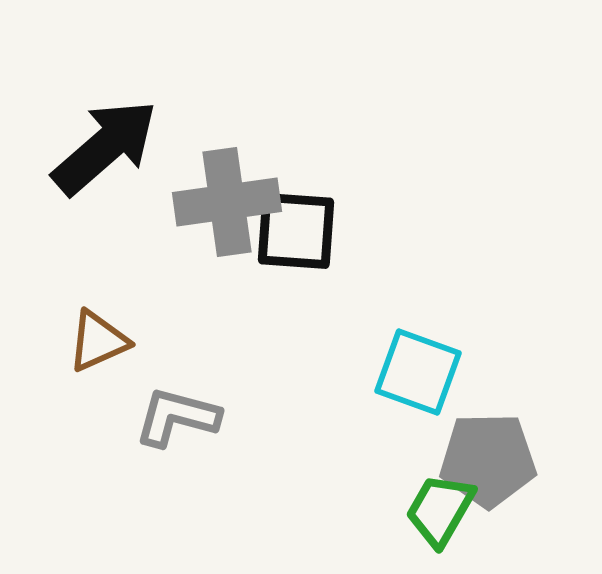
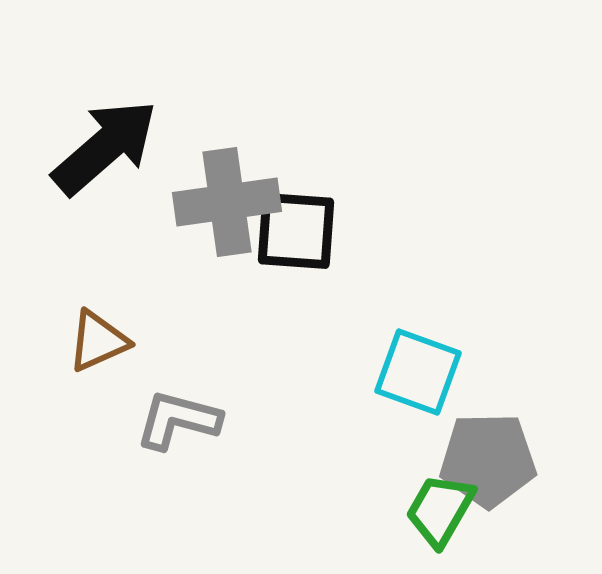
gray L-shape: moved 1 px right, 3 px down
